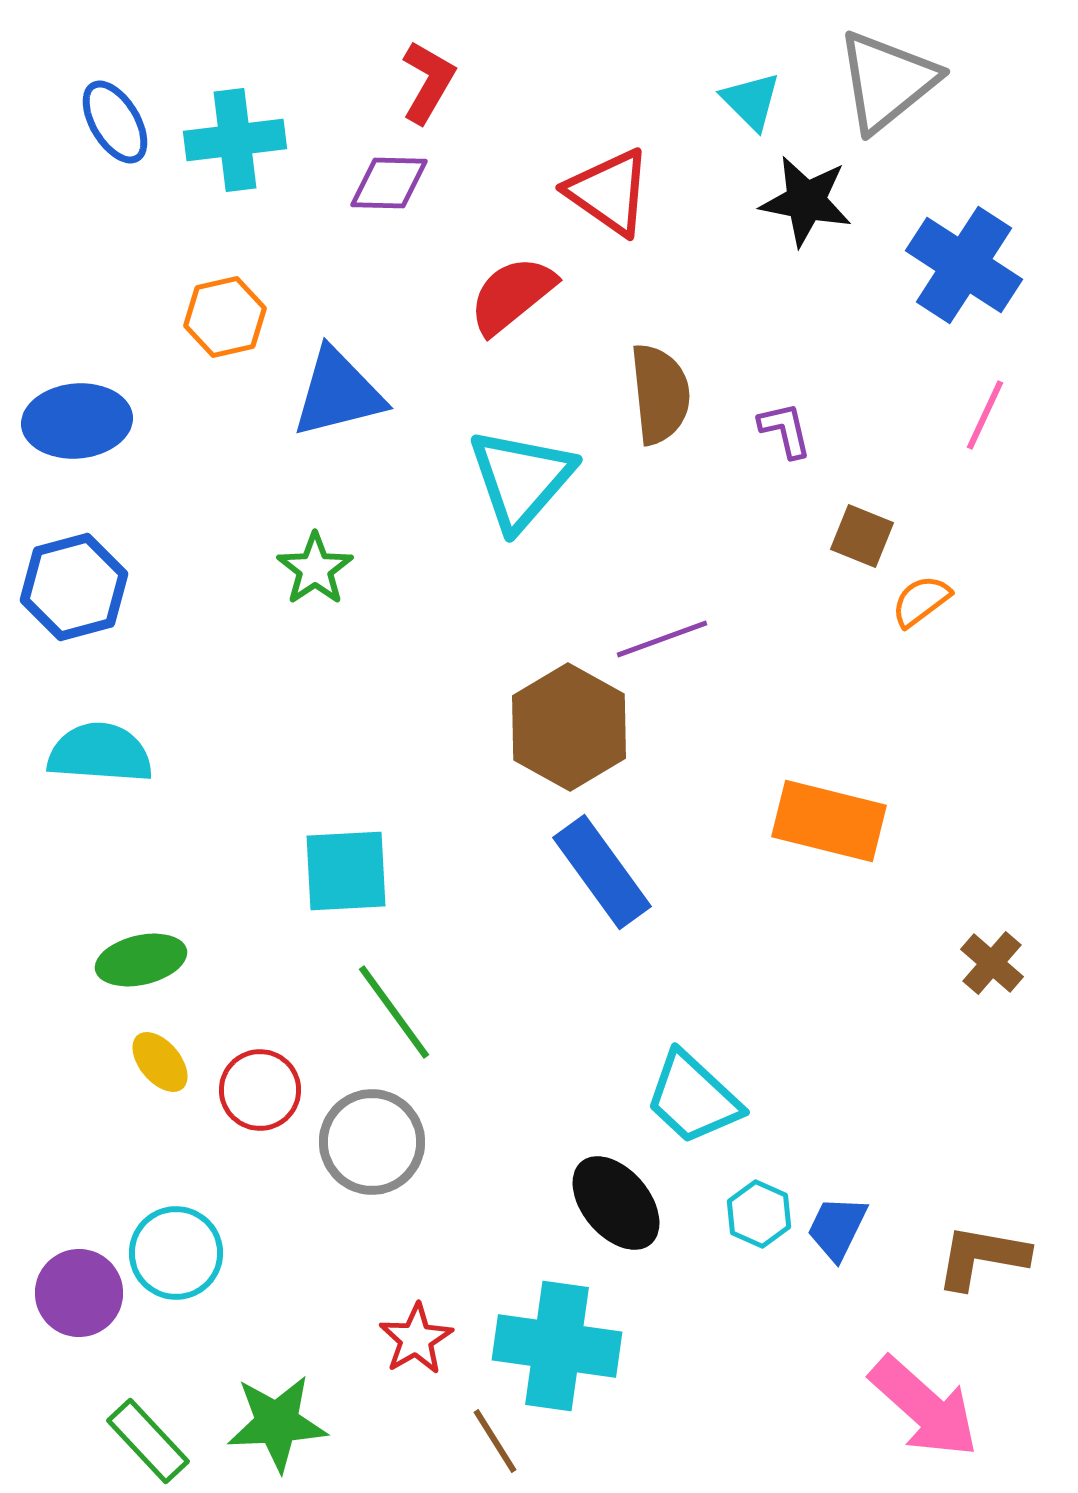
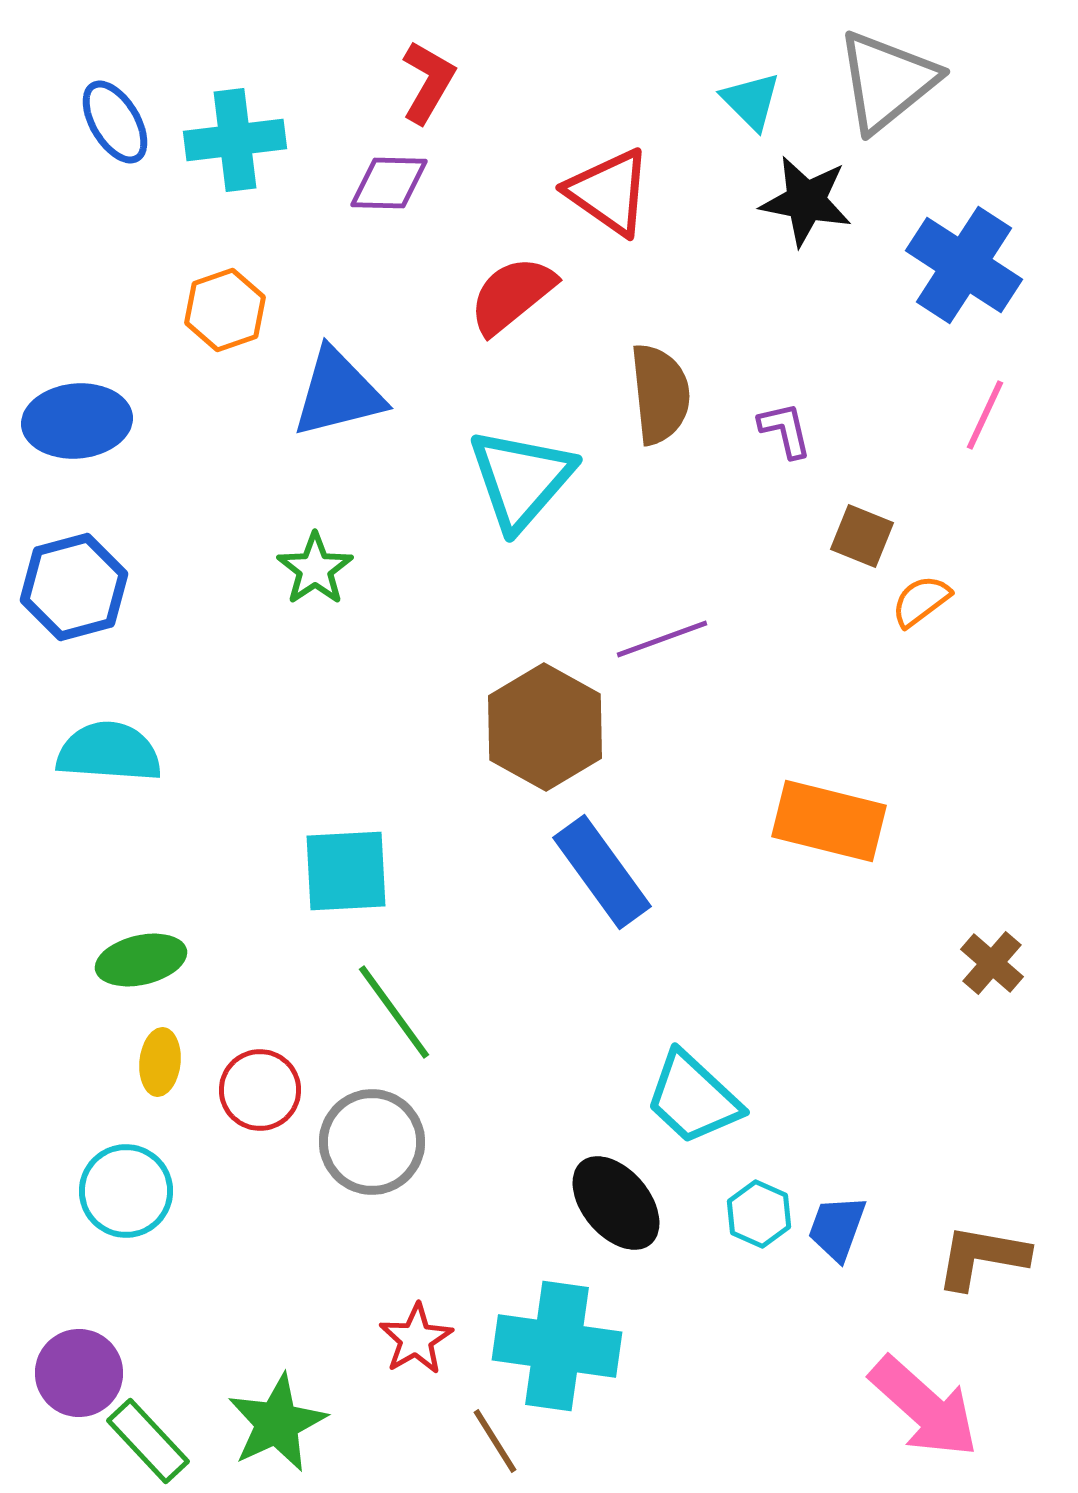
orange hexagon at (225, 317): moved 7 px up; rotated 6 degrees counterclockwise
brown hexagon at (569, 727): moved 24 px left
cyan semicircle at (100, 753): moved 9 px right, 1 px up
yellow ellipse at (160, 1062): rotated 46 degrees clockwise
blue trapezoid at (837, 1228): rotated 6 degrees counterclockwise
cyan circle at (176, 1253): moved 50 px left, 62 px up
purple circle at (79, 1293): moved 80 px down
green star at (277, 1423): rotated 22 degrees counterclockwise
